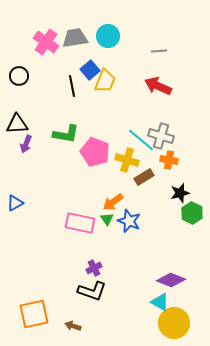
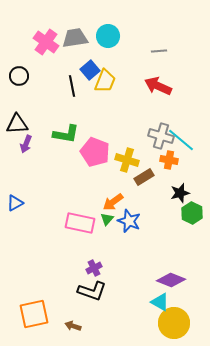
cyan line: moved 40 px right
green triangle: rotated 16 degrees clockwise
